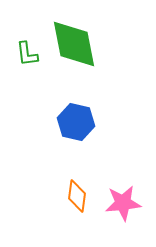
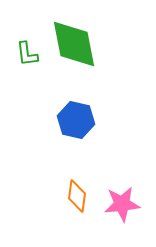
blue hexagon: moved 2 px up
pink star: moved 1 px left, 1 px down
